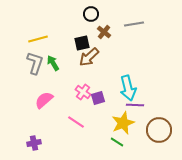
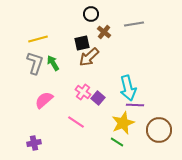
purple square: rotated 32 degrees counterclockwise
